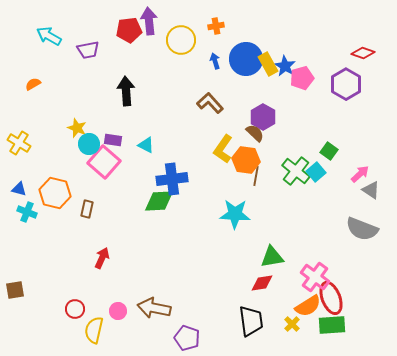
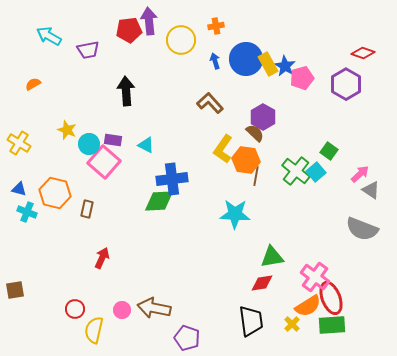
yellow star at (77, 128): moved 10 px left, 2 px down
pink circle at (118, 311): moved 4 px right, 1 px up
